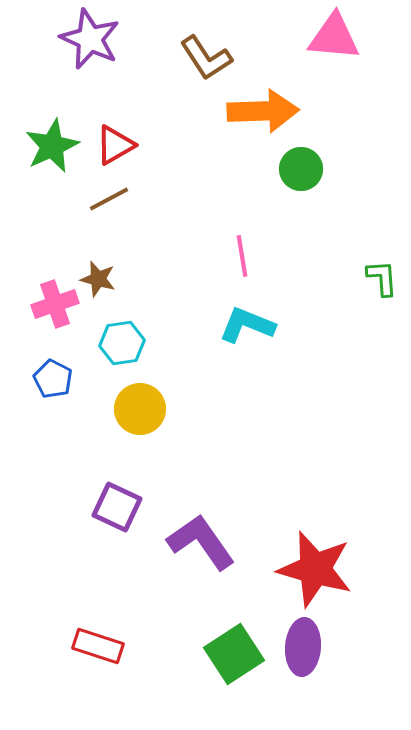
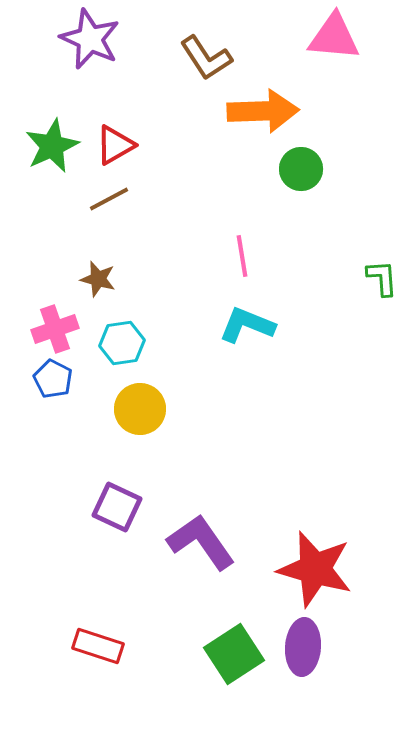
pink cross: moved 25 px down
